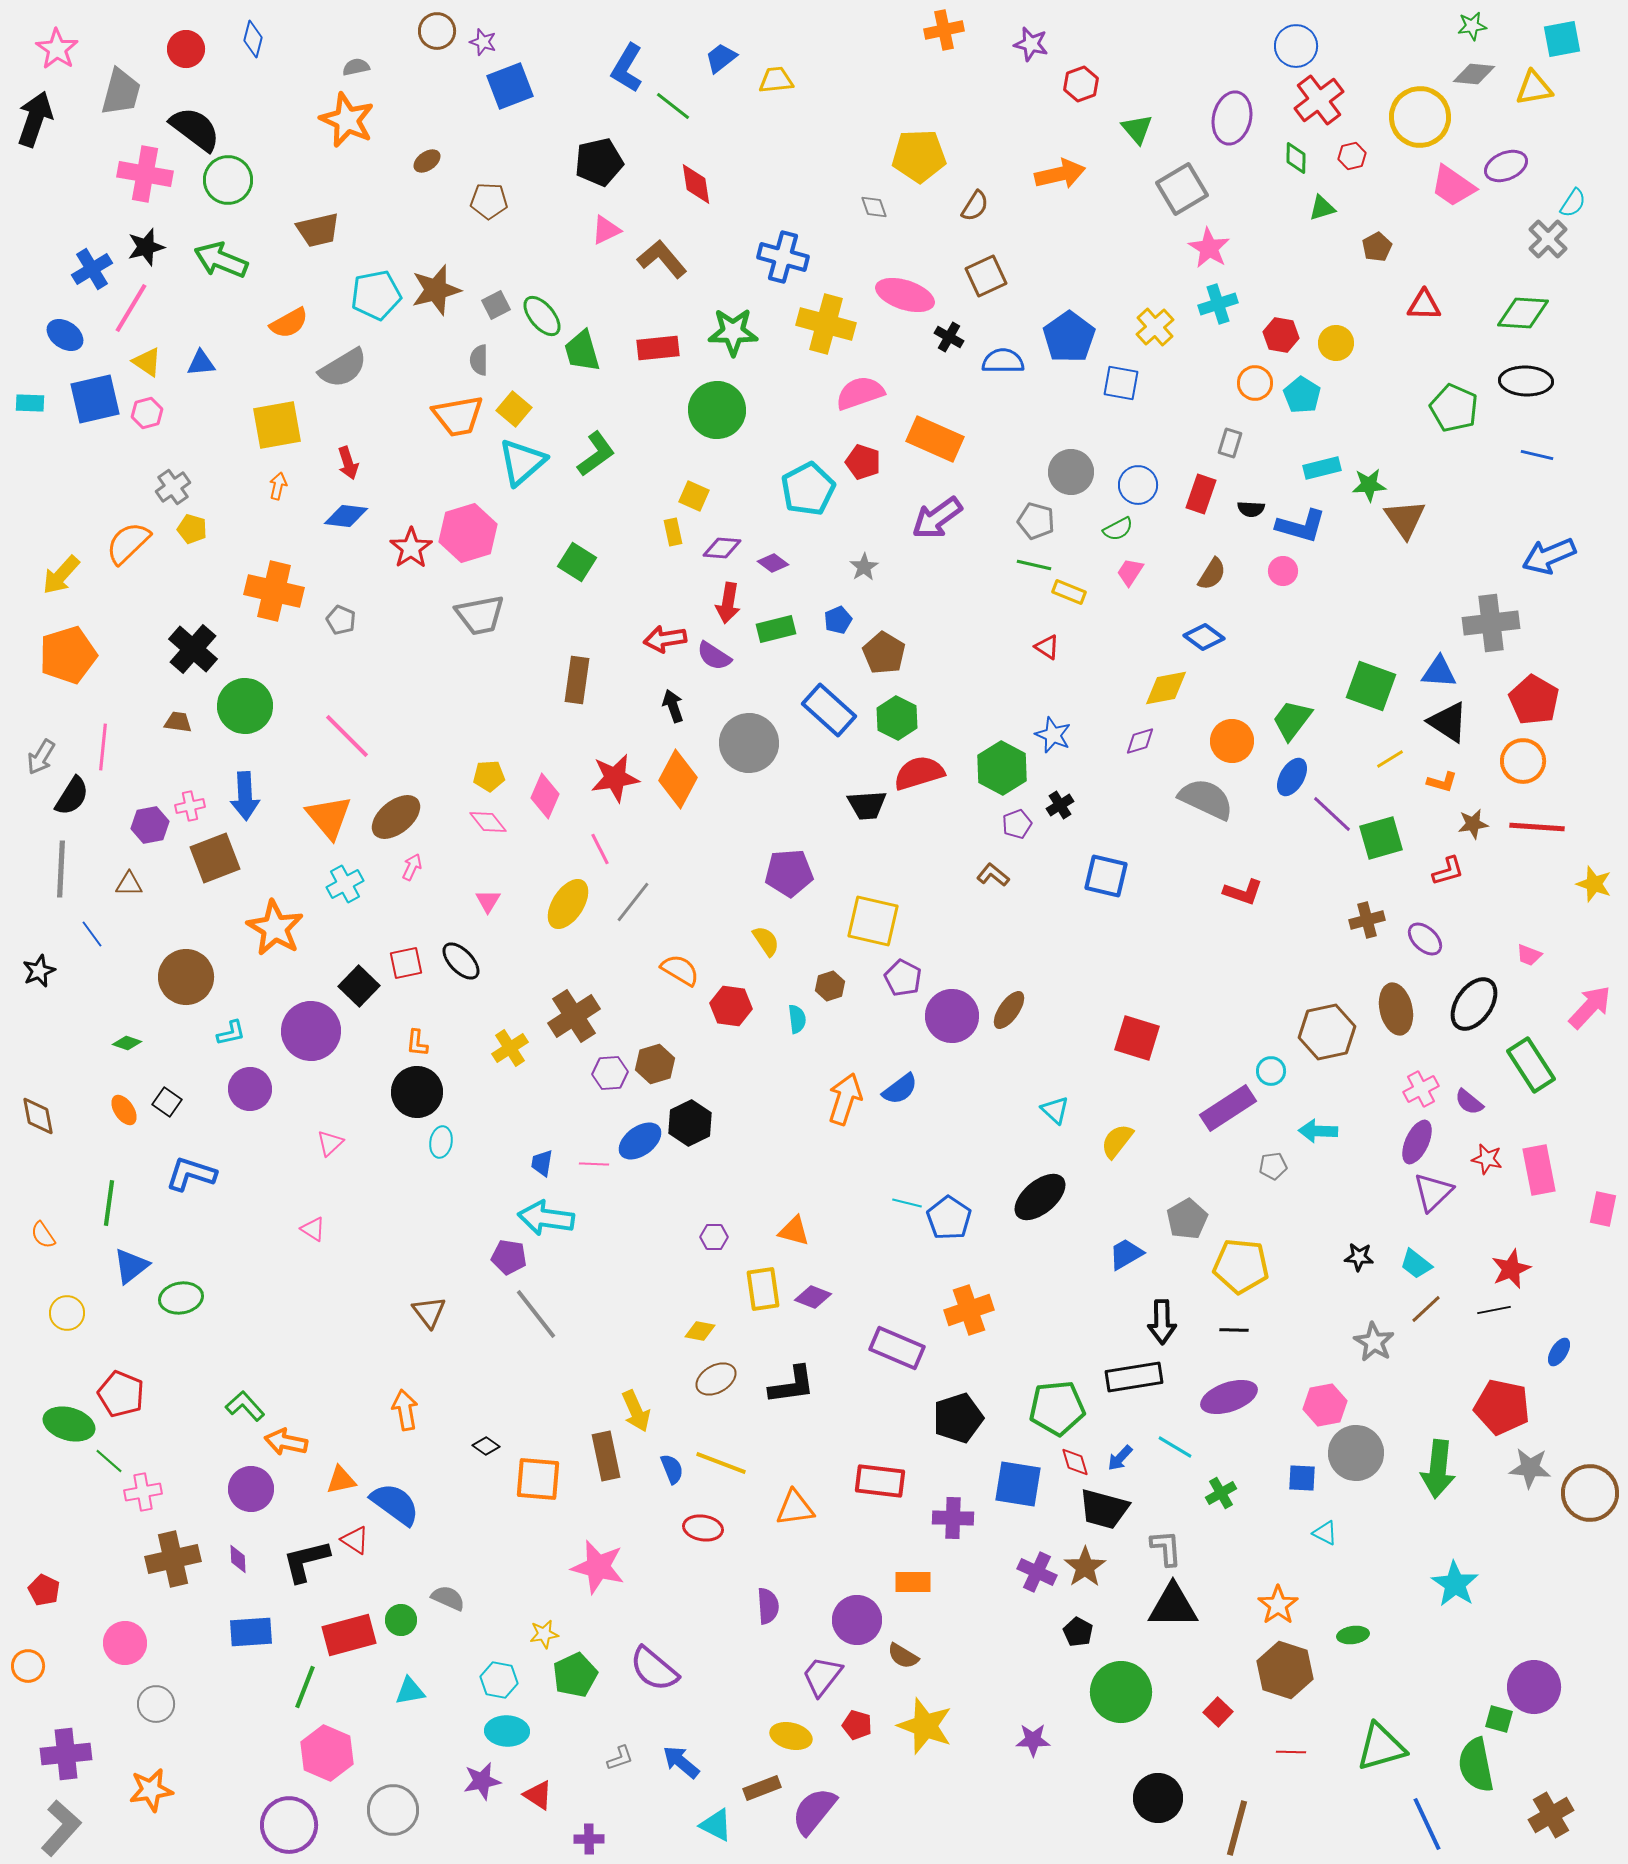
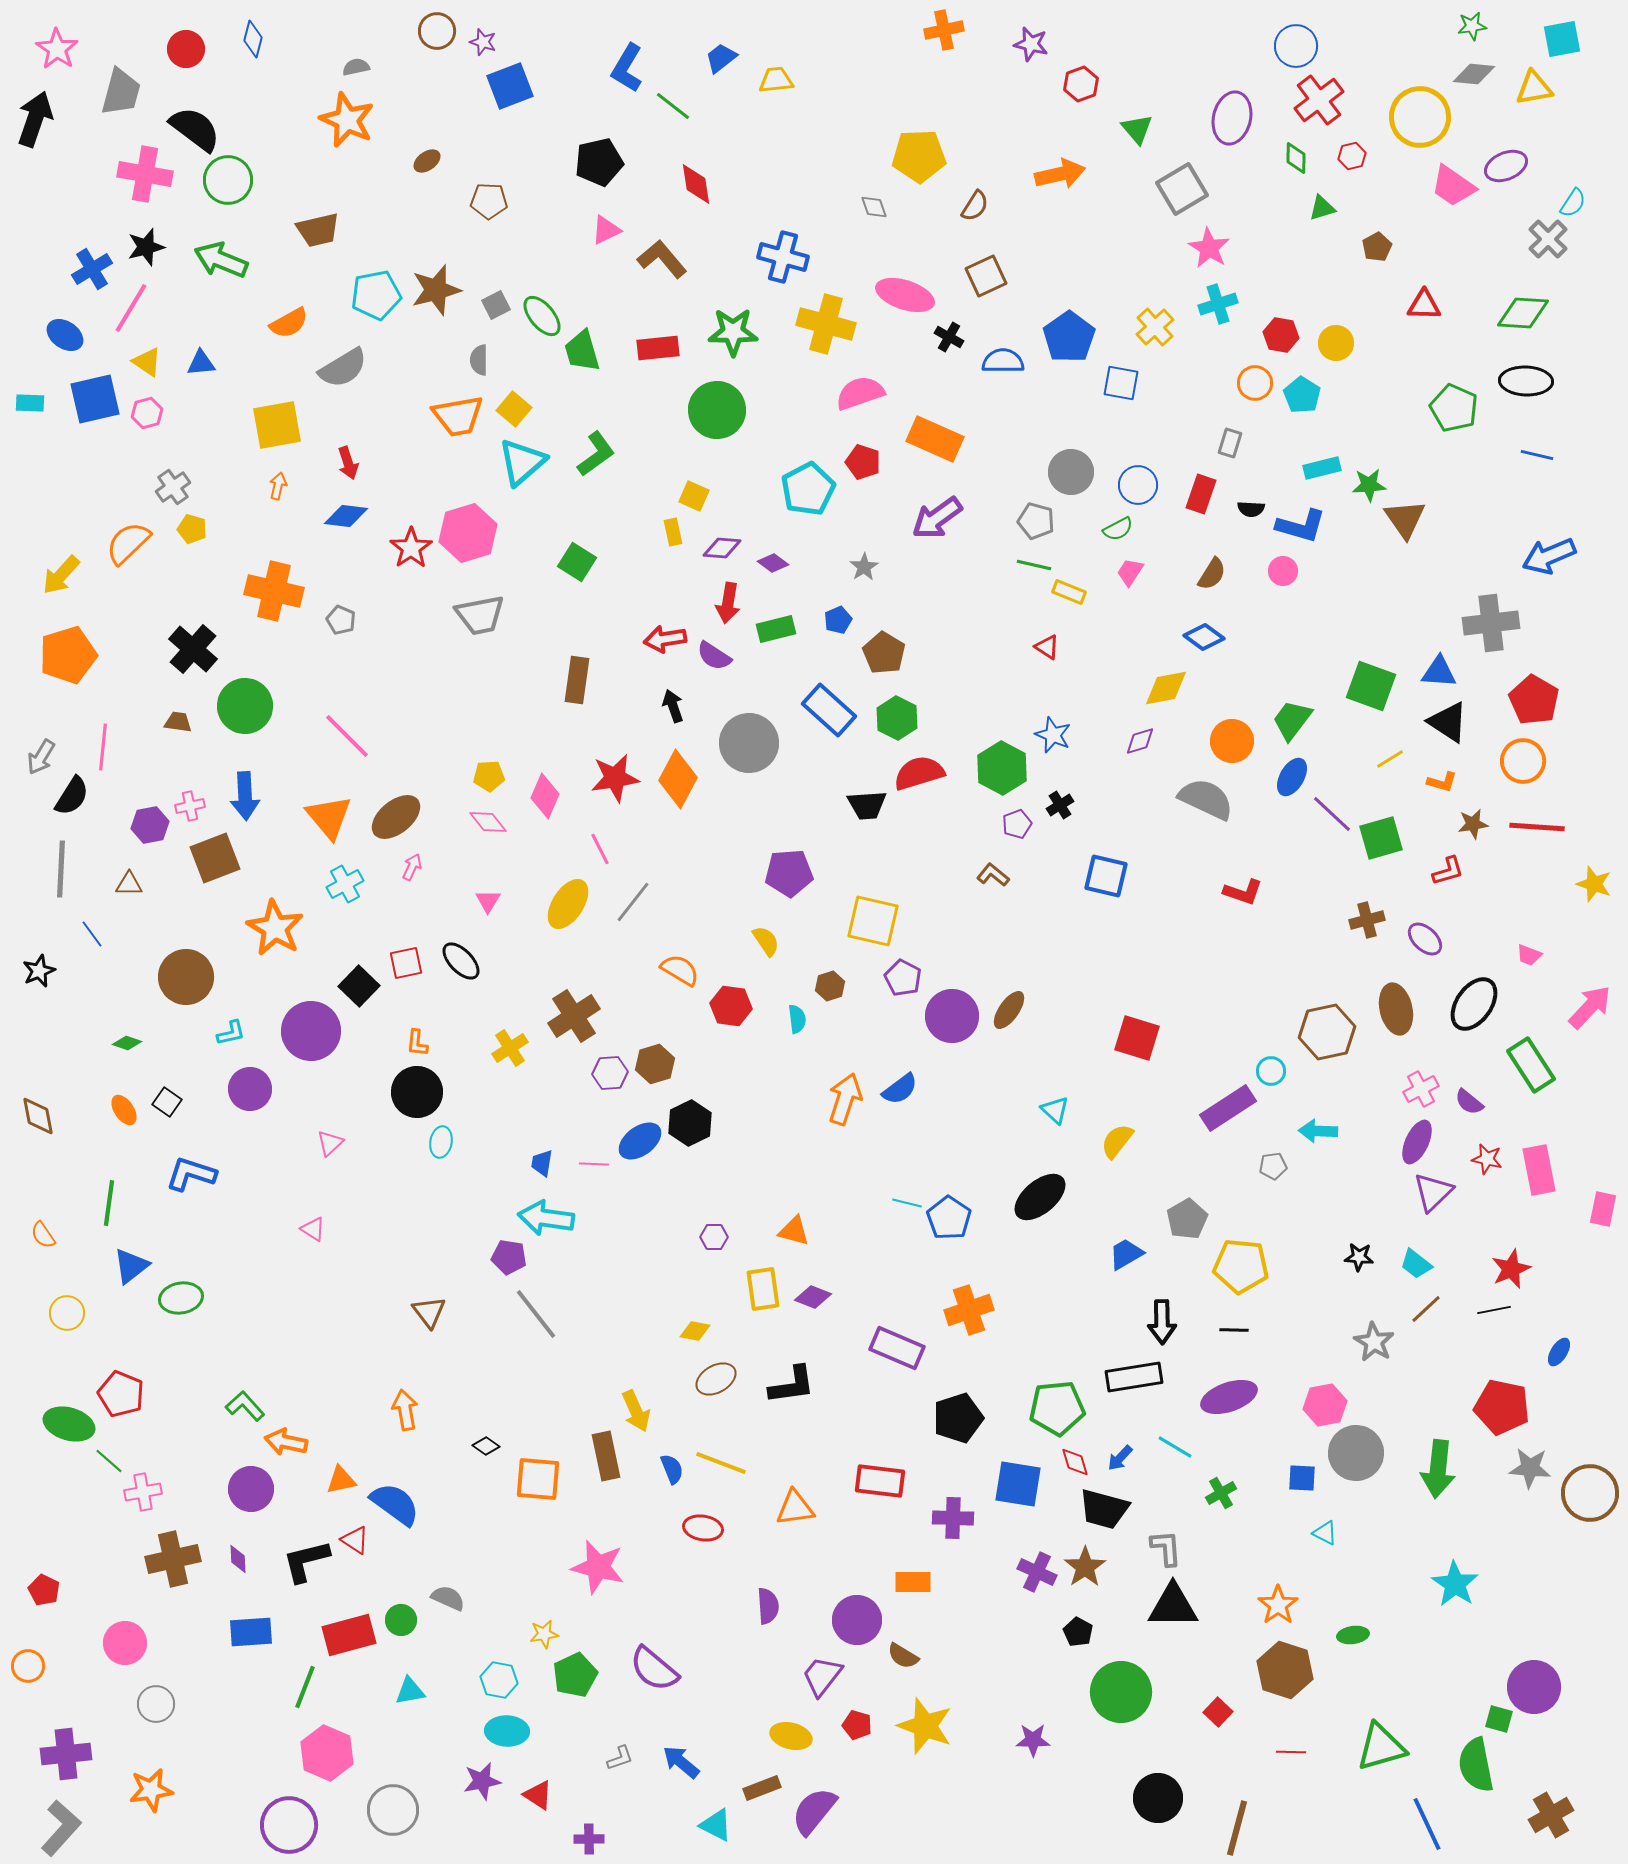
yellow diamond at (700, 1331): moved 5 px left
